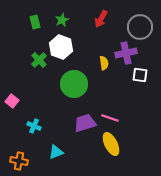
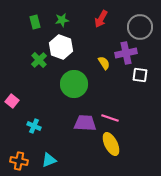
green star: rotated 16 degrees clockwise
yellow semicircle: rotated 24 degrees counterclockwise
purple trapezoid: rotated 20 degrees clockwise
cyan triangle: moved 7 px left, 8 px down
